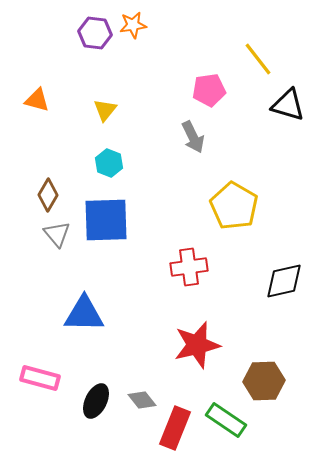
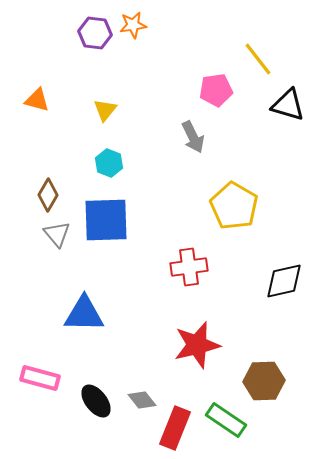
pink pentagon: moved 7 px right
black ellipse: rotated 64 degrees counterclockwise
